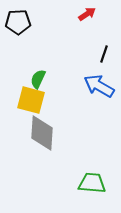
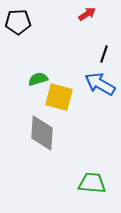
green semicircle: rotated 48 degrees clockwise
blue arrow: moved 1 px right, 2 px up
yellow square: moved 28 px right, 3 px up
